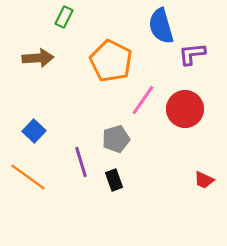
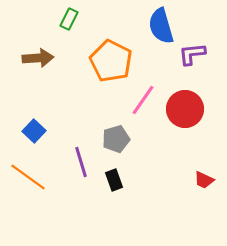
green rectangle: moved 5 px right, 2 px down
